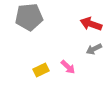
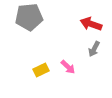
gray arrow: rotated 35 degrees counterclockwise
